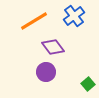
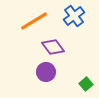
green square: moved 2 px left
